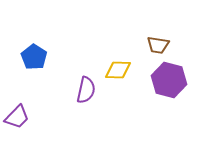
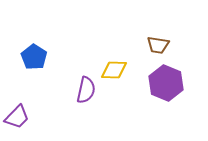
yellow diamond: moved 4 px left
purple hexagon: moved 3 px left, 3 px down; rotated 8 degrees clockwise
